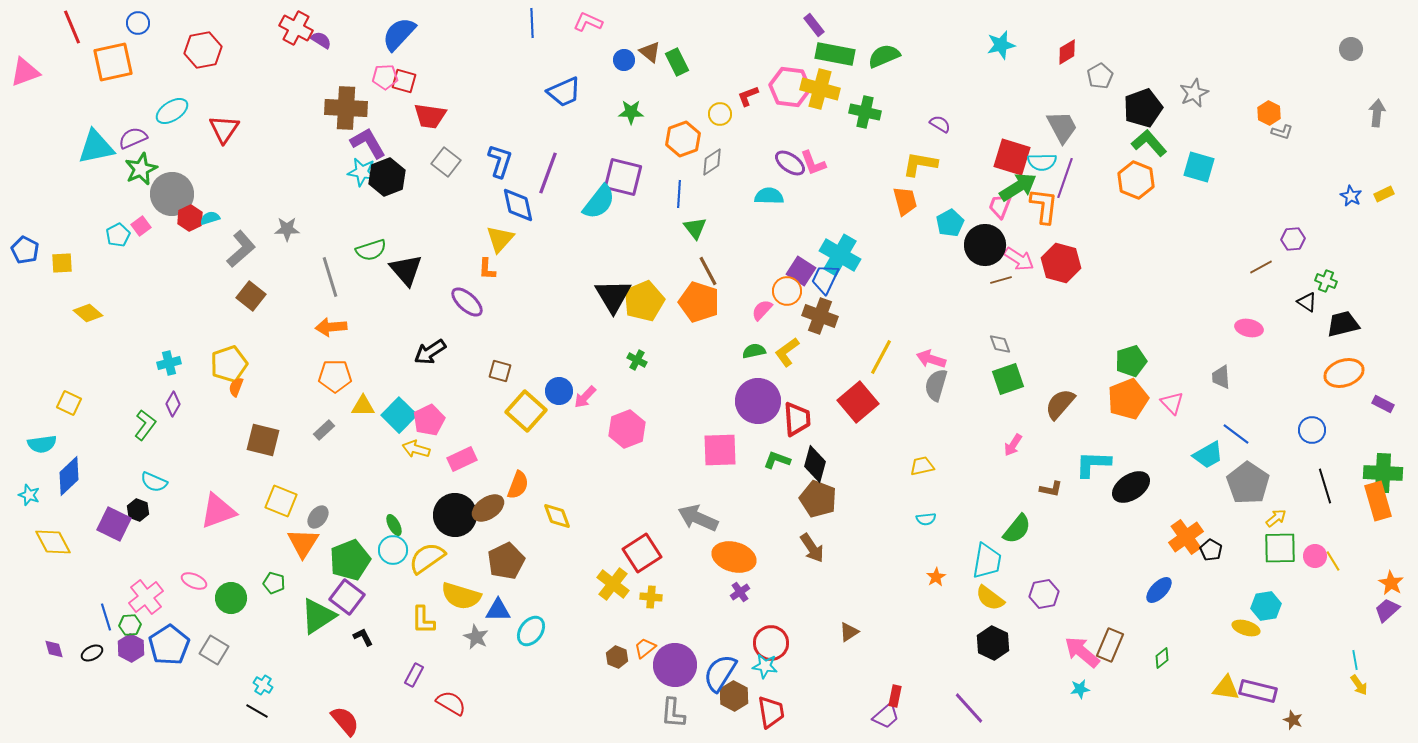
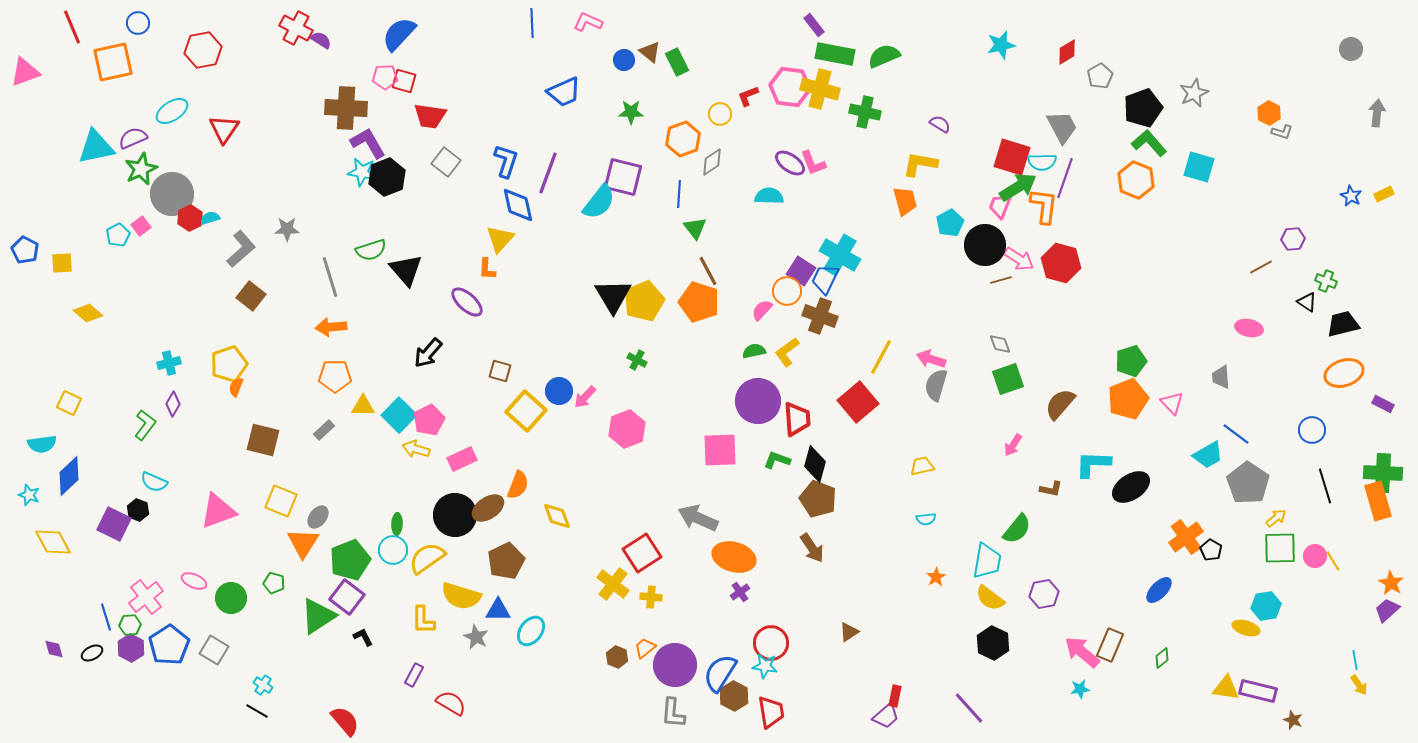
blue L-shape at (500, 161): moved 6 px right
black arrow at (430, 352): moved 2 px left, 1 px down; rotated 16 degrees counterclockwise
green ellipse at (394, 525): moved 3 px right, 1 px up; rotated 30 degrees clockwise
